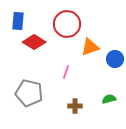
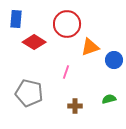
blue rectangle: moved 2 px left, 2 px up
blue circle: moved 1 px left, 1 px down
